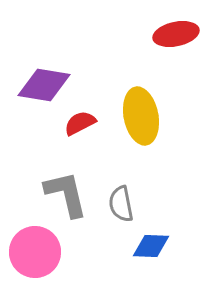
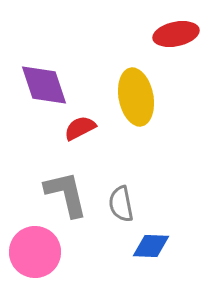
purple diamond: rotated 62 degrees clockwise
yellow ellipse: moved 5 px left, 19 px up
red semicircle: moved 5 px down
